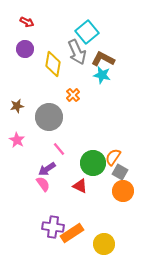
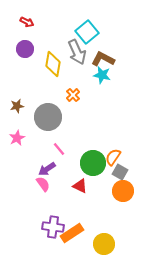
gray circle: moved 1 px left
pink star: moved 2 px up; rotated 14 degrees clockwise
